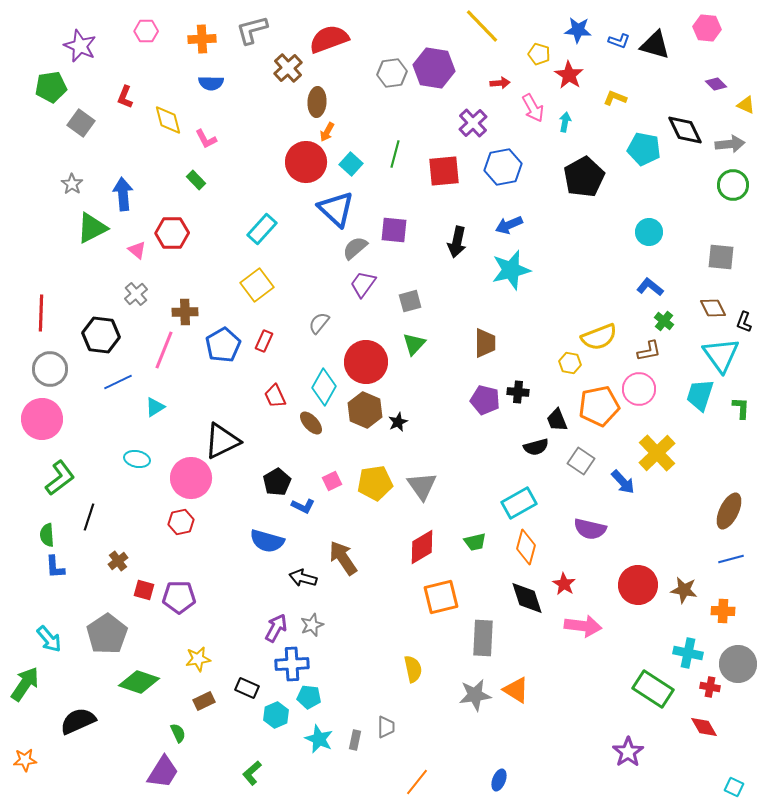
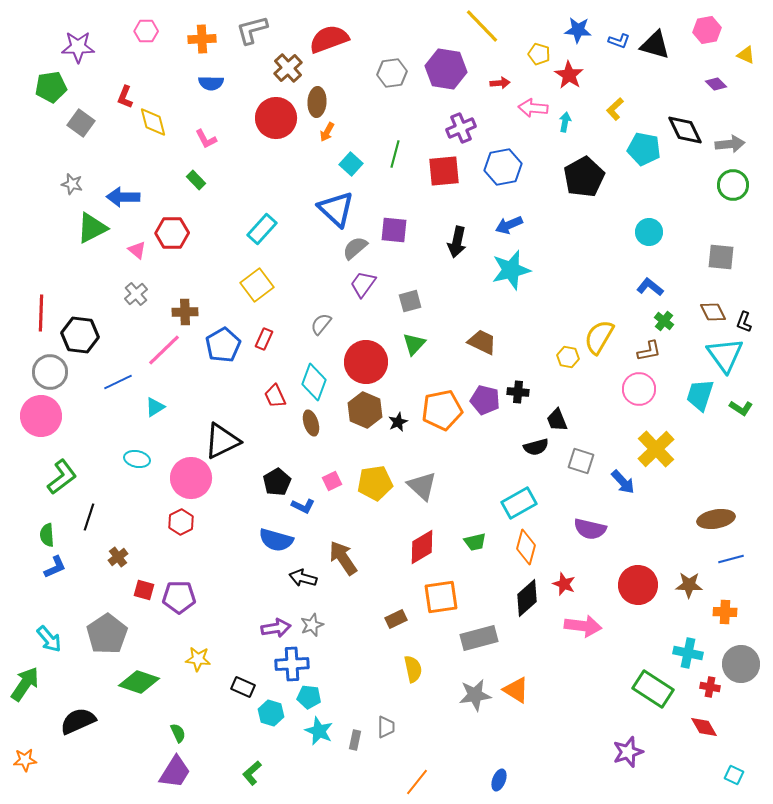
pink hexagon at (707, 28): moved 2 px down; rotated 16 degrees counterclockwise
purple star at (80, 46): moved 2 px left, 1 px down; rotated 24 degrees counterclockwise
purple hexagon at (434, 68): moved 12 px right, 1 px down
yellow L-shape at (615, 98): moved 11 px down; rotated 65 degrees counterclockwise
yellow triangle at (746, 105): moved 50 px up
pink arrow at (533, 108): rotated 124 degrees clockwise
yellow diamond at (168, 120): moved 15 px left, 2 px down
purple cross at (473, 123): moved 12 px left, 5 px down; rotated 20 degrees clockwise
red circle at (306, 162): moved 30 px left, 44 px up
gray star at (72, 184): rotated 20 degrees counterclockwise
blue arrow at (123, 194): moved 3 px down; rotated 84 degrees counterclockwise
brown diamond at (713, 308): moved 4 px down
gray semicircle at (319, 323): moved 2 px right, 1 px down
black hexagon at (101, 335): moved 21 px left
yellow semicircle at (599, 337): rotated 141 degrees clockwise
red rectangle at (264, 341): moved 2 px up
brown trapezoid at (485, 343): moved 3 px left, 1 px up; rotated 64 degrees counterclockwise
pink line at (164, 350): rotated 24 degrees clockwise
cyan triangle at (721, 355): moved 4 px right
yellow hexagon at (570, 363): moved 2 px left, 6 px up
gray circle at (50, 369): moved 3 px down
cyan diamond at (324, 387): moved 10 px left, 5 px up; rotated 9 degrees counterclockwise
orange pentagon at (599, 406): moved 157 px left, 4 px down
green L-shape at (741, 408): rotated 120 degrees clockwise
pink circle at (42, 419): moved 1 px left, 3 px up
brown ellipse at (311, 423): rotated 25 degrees clockwise
yellow cross at (657, 453): moved 1 px left, 4 px up
gray square at (581, 461): rotated 16 degrees counterclockwise
green L-shape at (60, 478): moved 2 px right, 1 px up
gray triangle at (422, 486): rotated 12 degrees counterclockwise
brown ellipse at (729, 511): moved 13 px left, 8 px down; rotated 54 degrees clockwise
red hexagon at (181, 522): rotated 15 degrees counterclockwise
blue semicircle at (267, 541): moved 9 px right, 1 px up
brown cross at (118, 561): moved 4 px up
blue L-shape at (55, 567): rotated 110 degrees counterclockwise
red star at (564, 584): rotated 10 degrees counterclockwise
brown star at (684, 590): moved 5 px right, 5 px up; rotated 8 degrees counterclockwise
orange square at (441, 597): rotated 6 degrees clockwise
black diamond at (527, 598): rotated 66 degrees clockwise
orange cross at (723, 611): moved 2 px right, 1 px down
purple arrow at (276, 628): rotated 52 degrees clockwise
gray rectangle at (483, 638): moved 4 px left; rotated 72 degrees clockwise
yellow star at (198, 659): rotated 15 degrees clockwise
gray circle at (738, 664): moved 3 px right
black rectangle at (247, 688): moved 4 px left, 1 px up
brown rectangle at (204, 701): moved 192 px right, 82 px up
cyan hexagon at (276, 715): moved 5 px left, 2 px up; rotated 20 degrees counterclockwise
cyan star at (319, 739): moved 8 px up
purple star at (628, 752): rotated 16 degrees clockwise
purple trapezoid at (163, 772): moved 12 px right
cyan square at (734, 787): moved 12 px up
